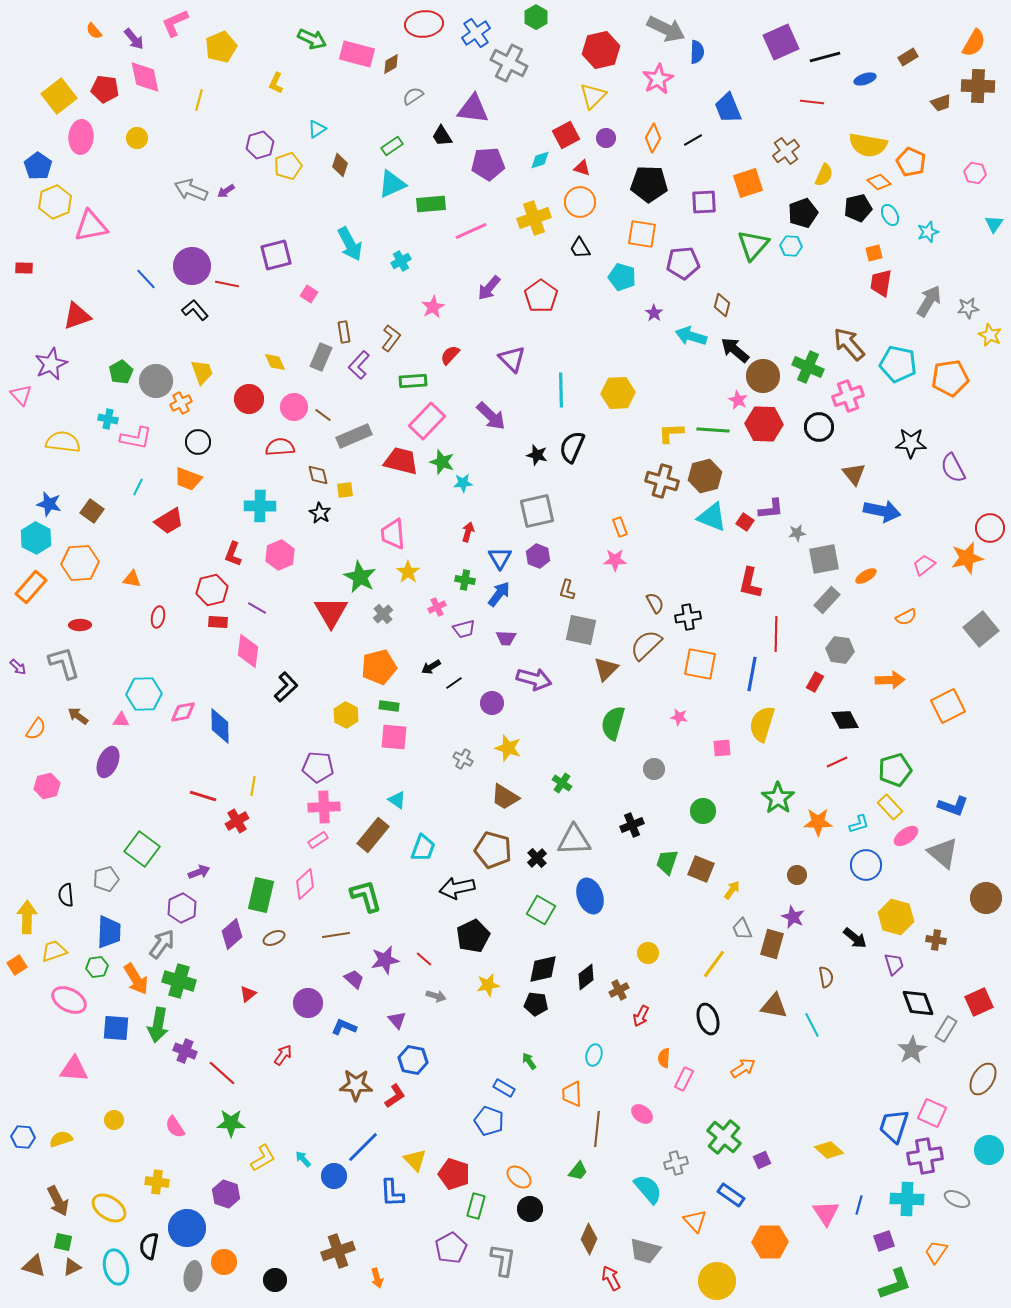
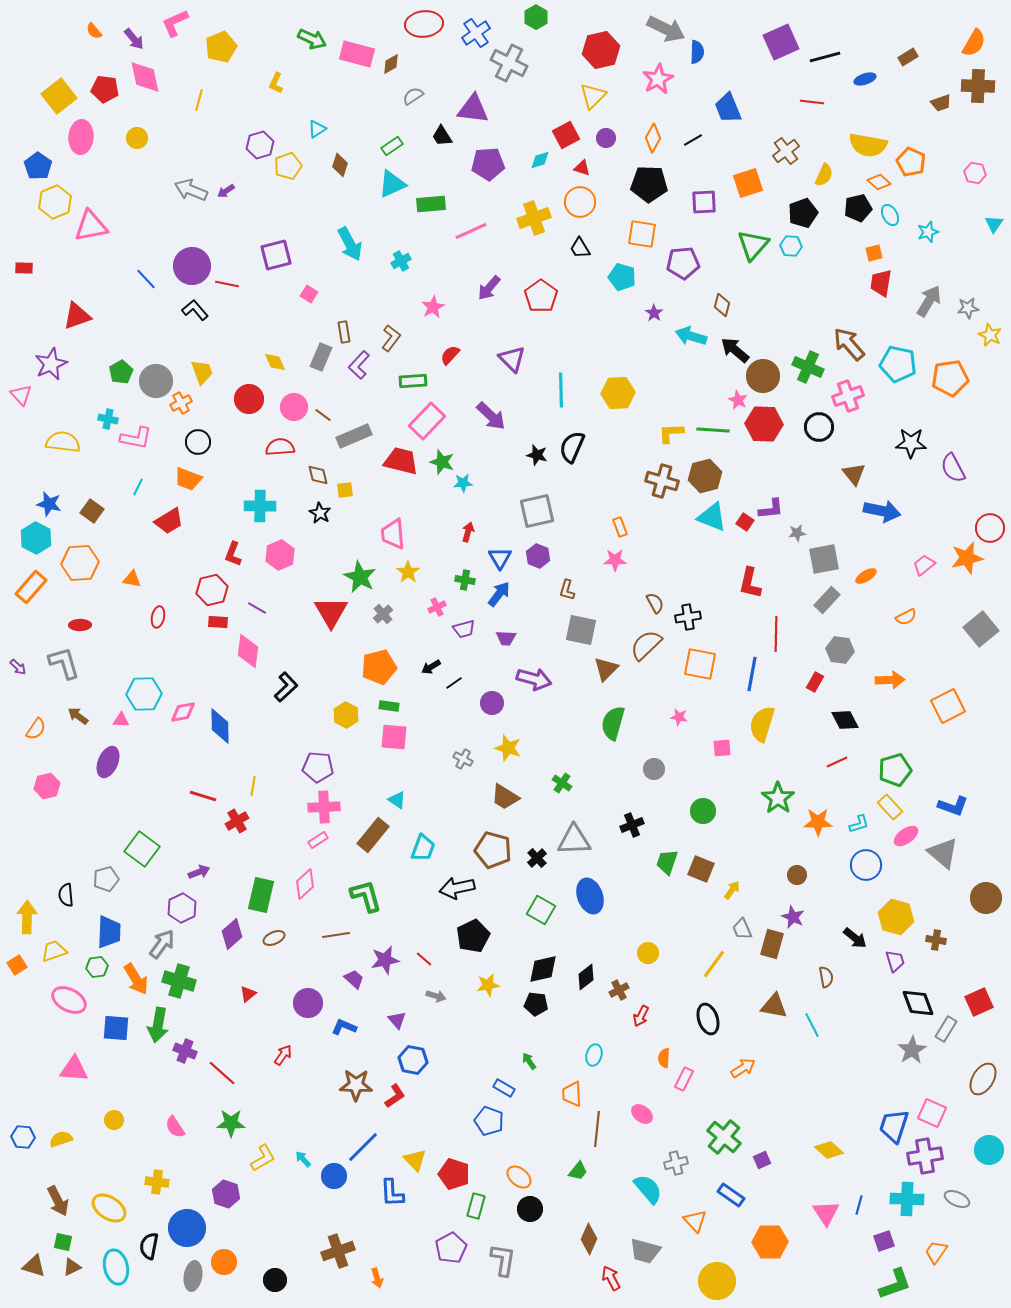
purple trapezoid at (894, 964): moved 1 px right, 3 px up
